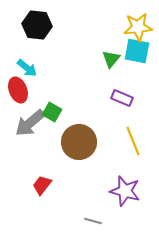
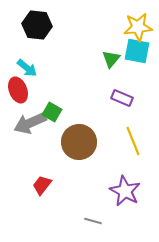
gray arrow: rotated 16 degrees clockwise
purple star: rotated 12 degrees clockwise
